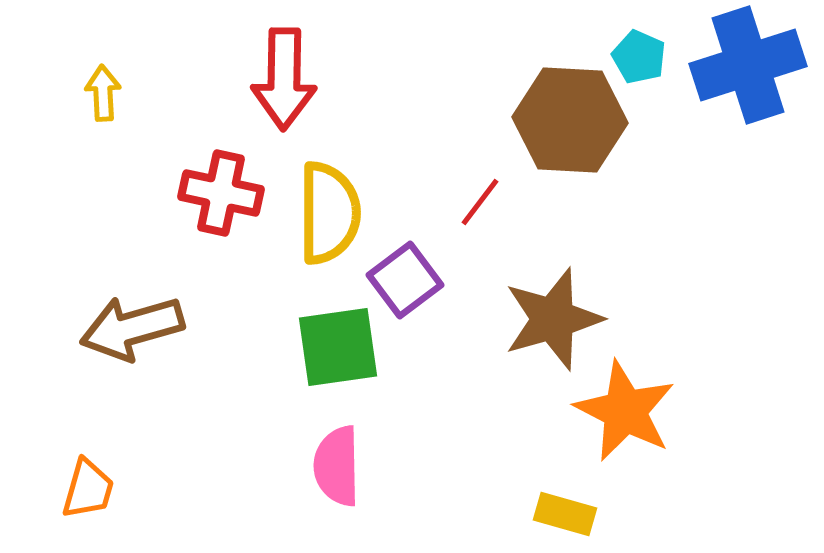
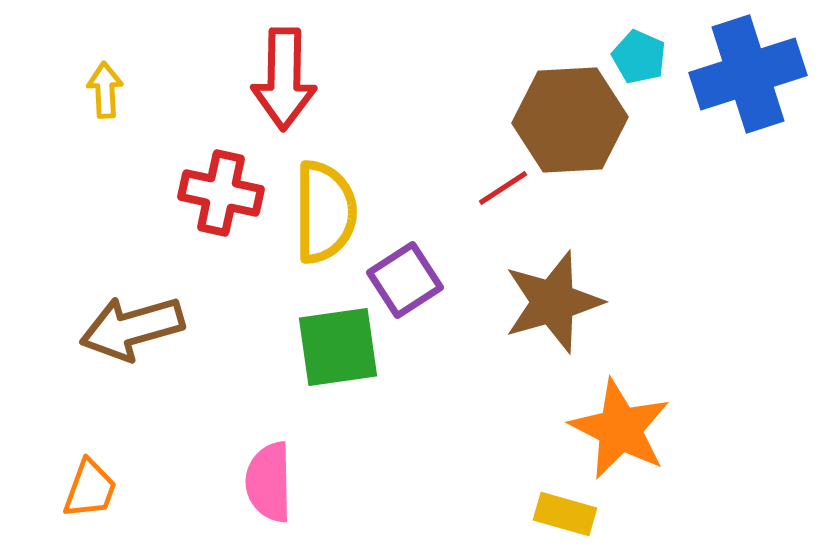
blue cross: moved 9 px down
yellow arrow: moved 2 px right, 3 px up
brown hexagon: rotated 6 degrees counterclockwise
red line: moved 23 px right, 14 px up; rotated 20 degrees clockwise
yellow semicircle: moved 4 px left, 1 px up
purple square: rotated 4 degrees clockwise
brown star: moved 17 px up
orange star: moved 5 px left, 18 px down
pink semicircle: moved 68 px left, 16 px down
orange trapezoid: moved 2 px right; rotated 4 degrees clockwise
